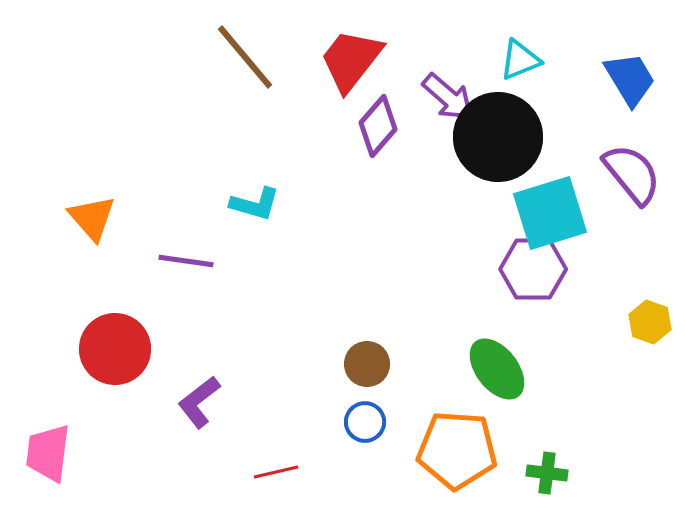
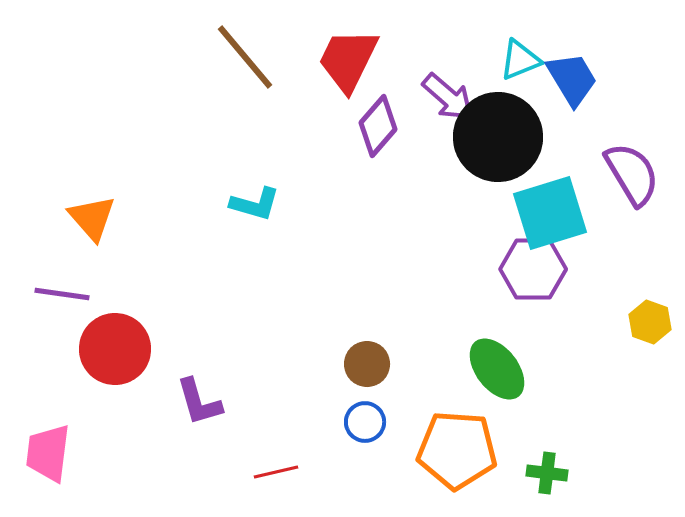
red trapezoid: moved 3 px left; rotated 12 degrees counterclockwise
blue trapezoid: moved 58 px left
purple semicircle: rotated 8 degrees clockwise
purple line: moved 124 px left, 33 px down
purple L-shape: rotated 68 degrees counterclockwise
